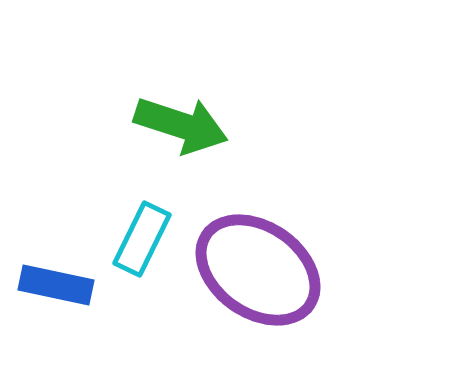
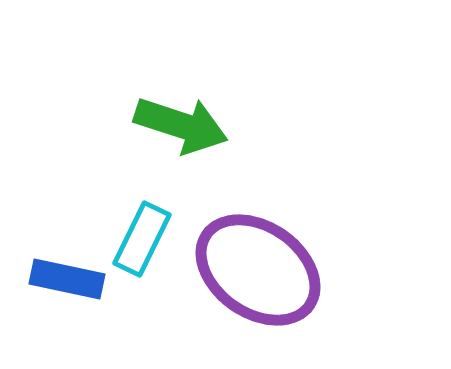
blue rectangle: moved 11 px right, 6 px up
